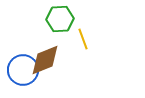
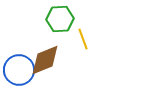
blue circle: moved 4 px left
